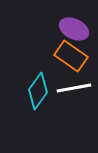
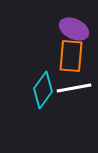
orange rectangle: rotated 60 degrees clockwise
cyan diamond: moved 5 px right, 1 px up
